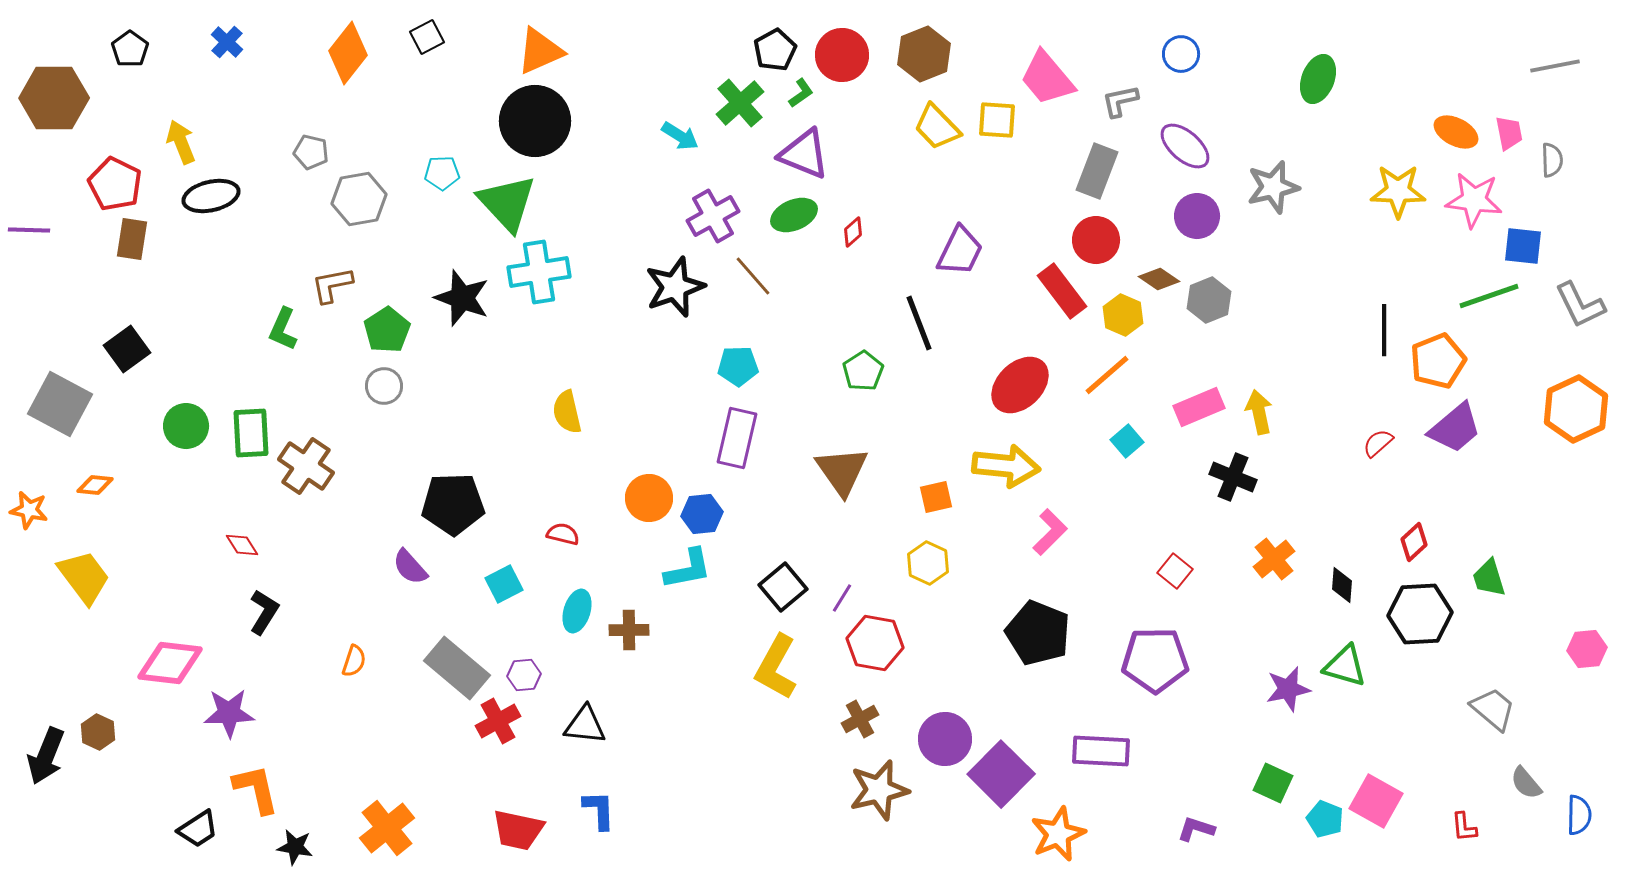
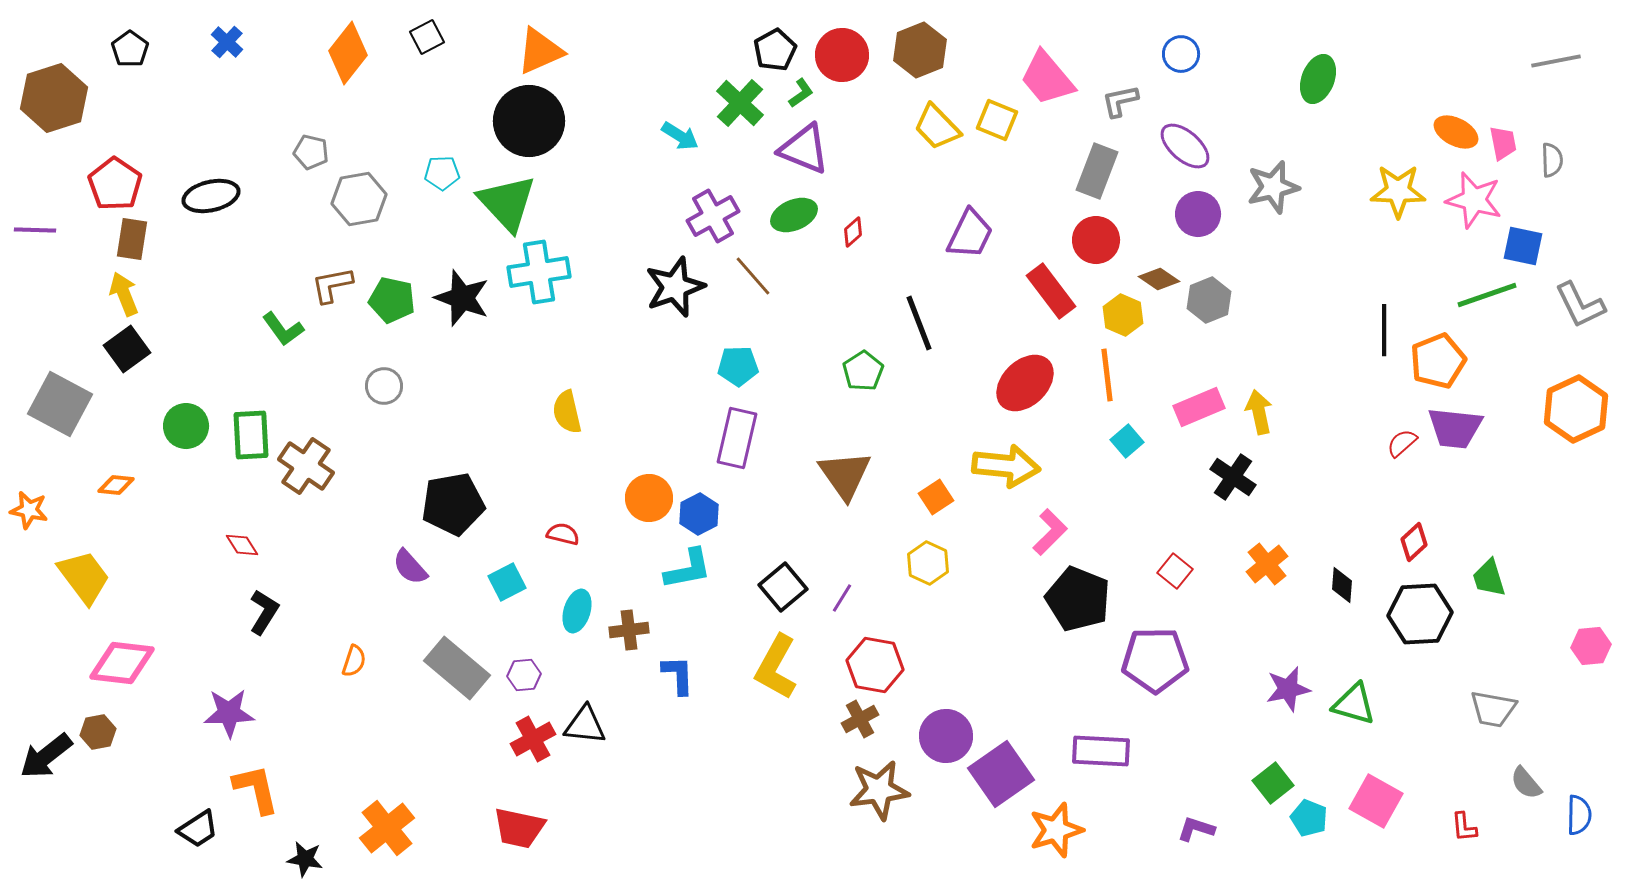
brown hexagon at (924, 54): moved 4 px left, 4 px up
gray line at (1555, 66): moved 1 px right, 5 px up
brown hexagon at (54, 98): rotated 18 degrees counterclockwise
green cross at (740, 103): rotated 6 degrees counterclockwise
yellow square at (997, 120): rotated 18 degrees clockwise
black circle at (535, 121): moved 6 px left
pink trapezoid at (1509, 133): moved 6 px left, 10 px down
yellow arrow at (181, 142): moved 57 px left, 152 px down
purple triangle at (804, 154): moved 5 px up
red pentagon at (115, 184): rotated 8 degrees clockwise
pink star at (1474, 200): rotated 8 degrees clockwise
purple circle at (1197, 216): moved 1 px right, 2 px up
purple line at (29, 230): moved 6 px right
blue square at (1523, 246): rotated 6 degrees clockwise
purple trapezoid at (960, 251): moved 10 px right, 17 px up
red rectangle at (1062, 291): moved 11 px left
green line at (1489, 296): moved 2 px left, 1 px up
green L-shape at (283, 329): rotated 60 degrees counterclockwise
green pentagon at (387, 330): moved 5 px right, 30 px up; rotated 27 degrees counterclockwise
orange line at (1107, 375): rotated 56 degrees counterclockwise
red ellipse at (1020, 385): moved 5 px right, 2 px up
purple trapezoid at (1455, 428): rotated 46 degrees clockwise
green rectangle at (251, 433): moved 2 px down
red semicircle at (1378, 443): moved 24 px right
brown triangle at (842, 471): moved 3 px right, 4 px down
black cross at (1233, 477): rotated 12 degrees clockwise
orange diamond at (95, 485): moved 21 px right
orange square at (936, 497): rotated 20 degrees counterclockwise
black pentagon at (453, 504): rotated 8 degrees counterclockwise
blue hexagon at (702, 514): moved 3 px left; rotated 21 degrees counterclockwise
orange cross at (1274, 559): moved 7 px left, 5 px down
cyan square at (504, 584): moved 3 px right, 2 px up
brown cross at (629, 630): rotated 6 degrees counterclockwise
black pentagon at (1038, 633): moved 40 px right, 34 px up
red hexagon at (875, 643): moved 22 px down
pink hexagon at (1587, 649): moved 4 px right, 3 px up
pink diamond at (170, 663): moved 48 px left
green triangle at (1345, 666): moved 9 px right, 38 px down
gray trapezoid at (1493, 709): rotated 150 degrees clockwise
red cross at (498, 721): moved 35 px right, 18 px down
brown hexagon at (98, 732): rotated 24 degrees clockwise
purple circle at (945, 739): moved 1 px right, 3 px up
black arrow at (46, 756): rotated 30 degrees clockwise
purple square at (1001, 774): rotated 10 degrees clockwise
green square at (1273, 783): rotated 27 degrees clockwise
brown star at (879, 790): rotated 6 degrees clockwise
blue L-shape at (599, 810): moved 79 px right, 135 px up
cyan pentagon at (1325, 819): moved 16 px left, 1 px up
red trapezoid at (518, 830): moved 1 px right, 2 px up
orange star at (1058, 834): moved 2 px left, 4 px up; rotated 6 degrees clockwise
black star at (295, 847): moved 10 px right, 12 px down
